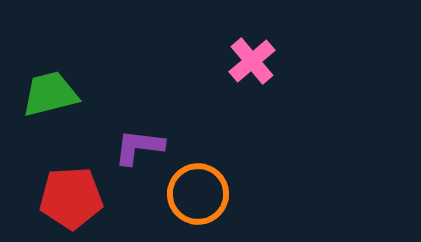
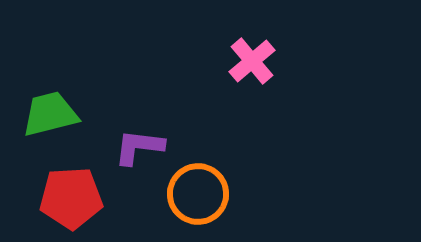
green trapezoid: moved 20 px down
